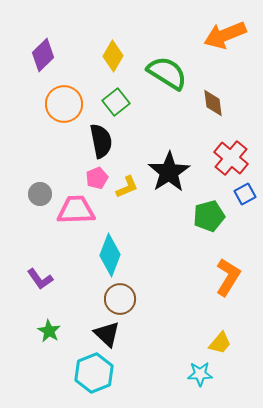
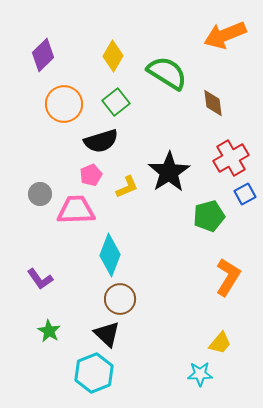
black semicircle: rotated 84 degrees clockwise
red cross: rotated 20 degrees clockwise
pink pentagon: moved 6 px left, 3 px up
